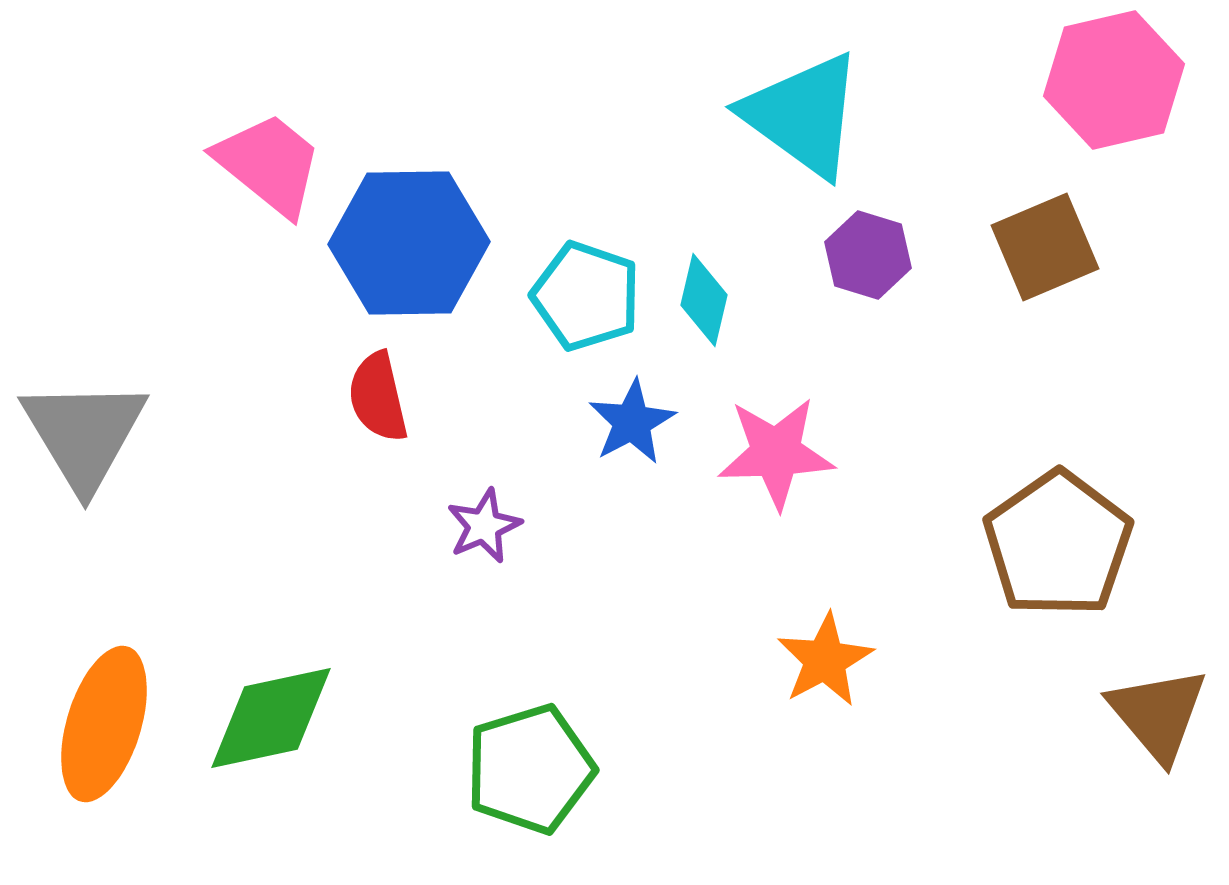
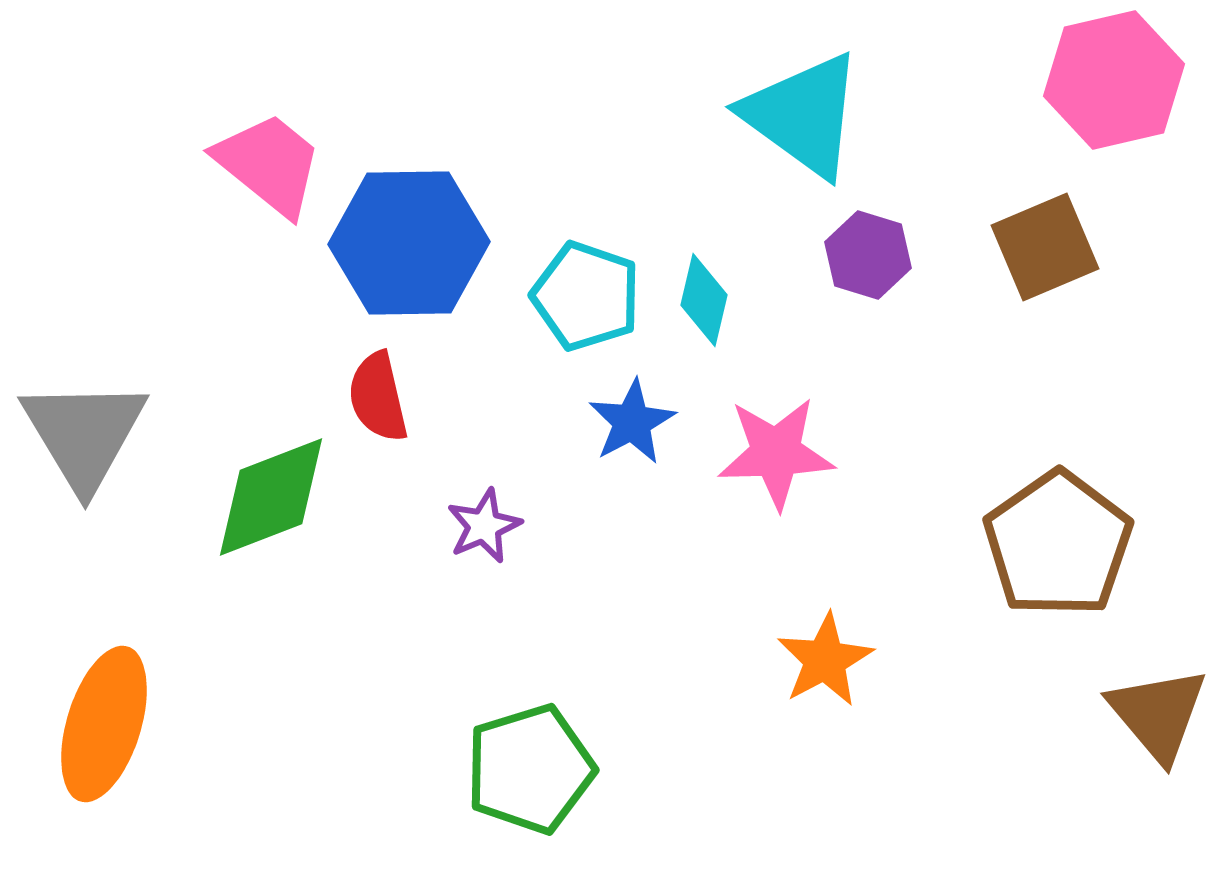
green diamond: moved 221 px up; rotated 9 degrees counterclockwise
